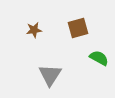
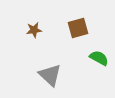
gray triangle: rotated 20 degrees counterclockwise
